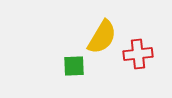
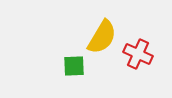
red cross: rotated 32 degrees clockwise
